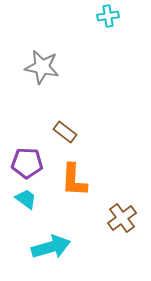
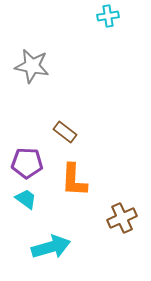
gray star: moved 10 px left, 1 px up
brown cross: rotated 12 degrees clockwise
